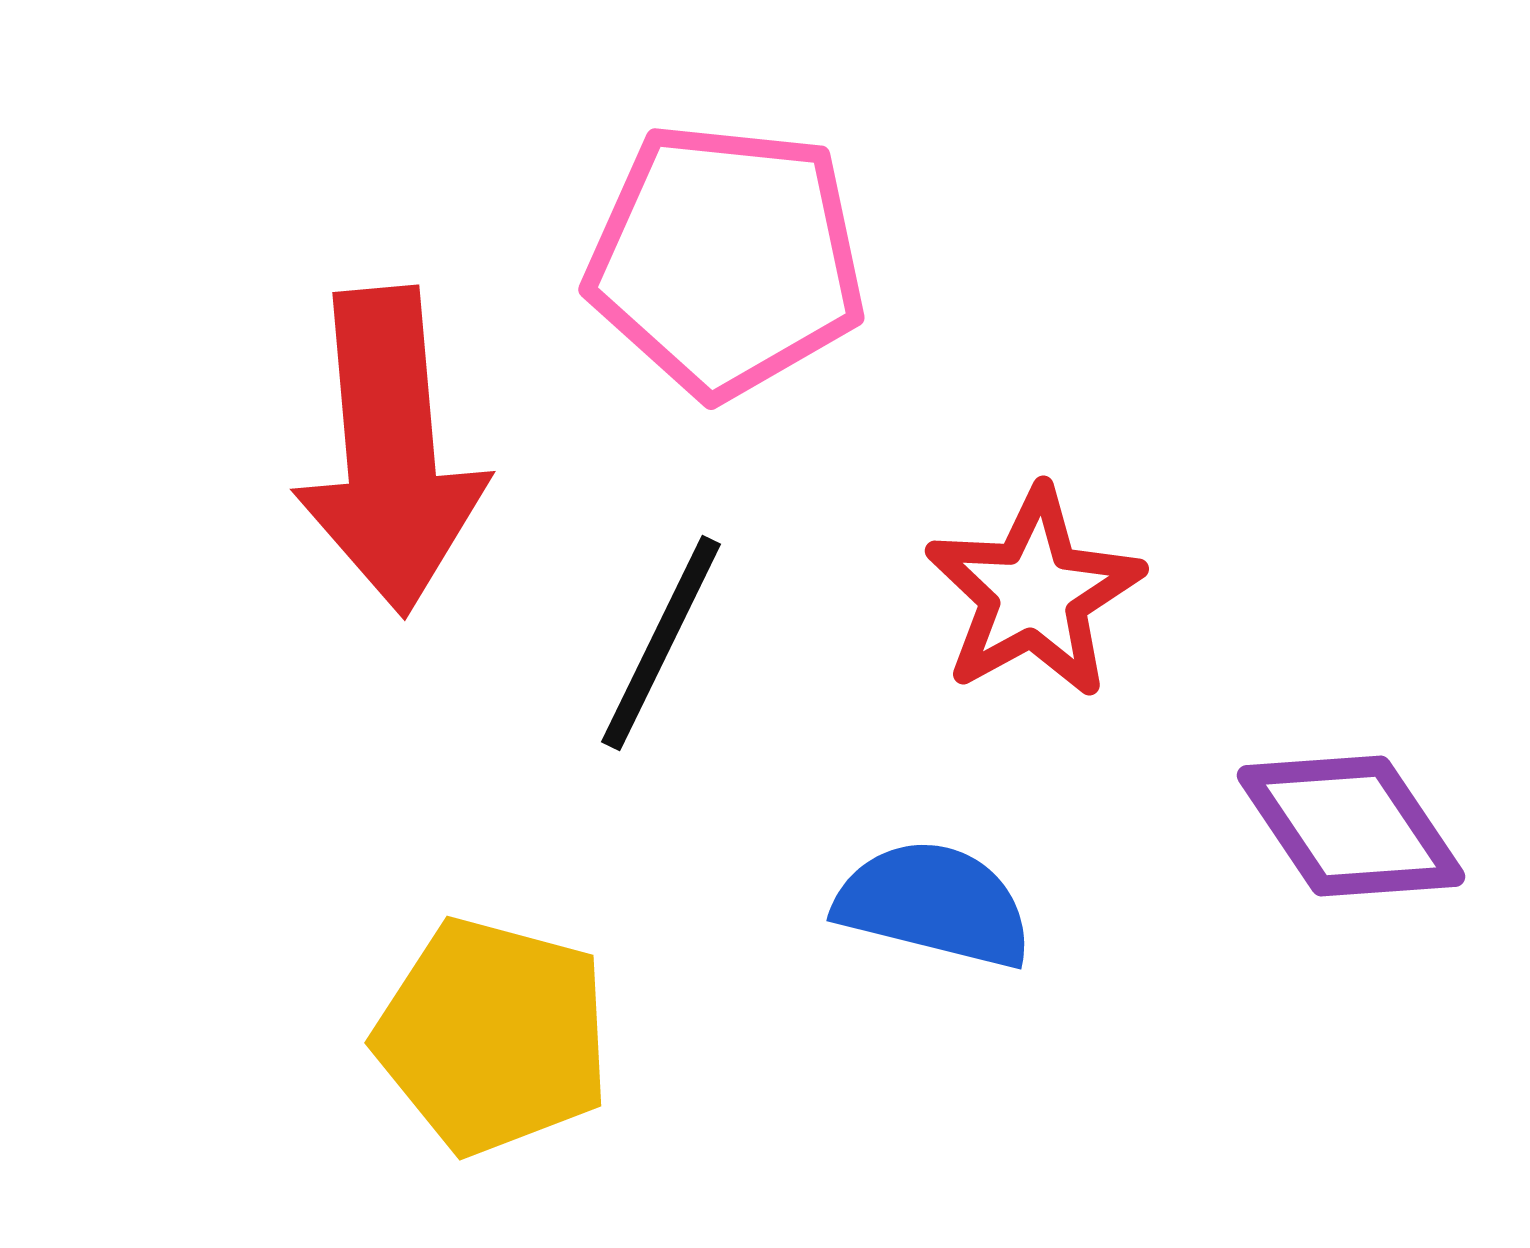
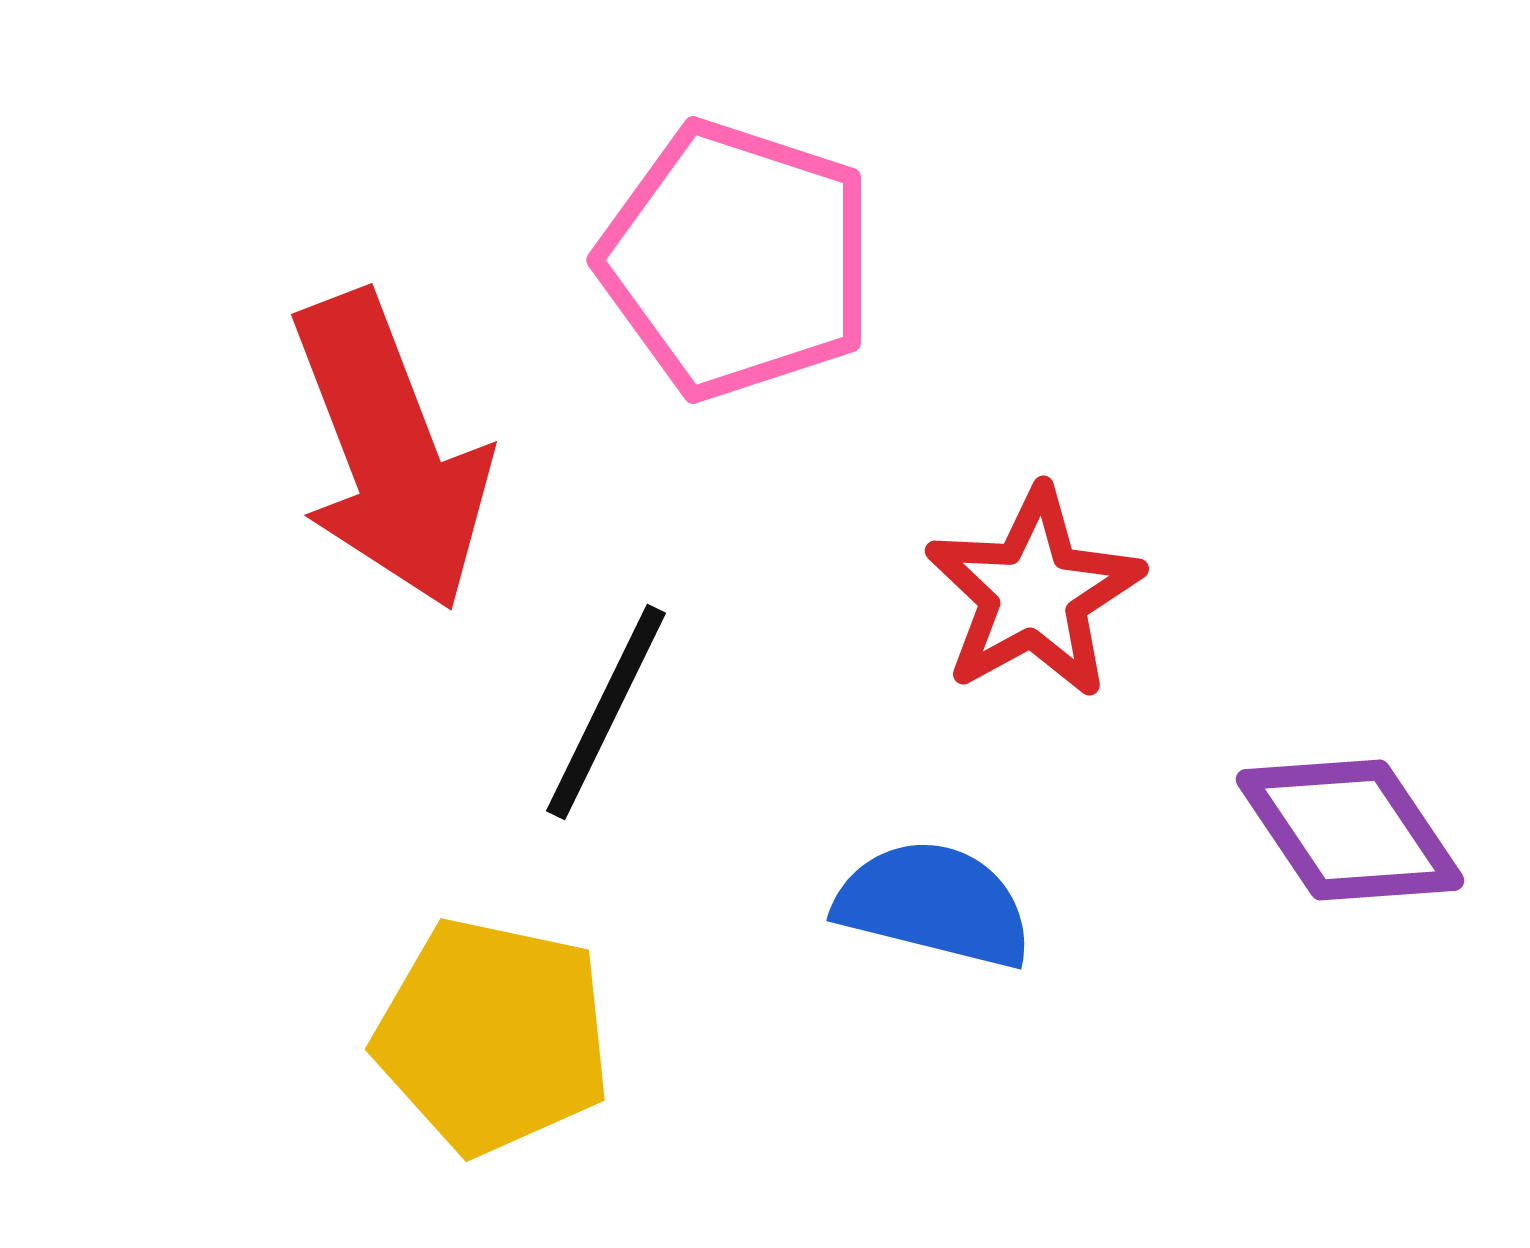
pink pentagon: moved 11 px right; rotated 12 degrees clockwise
red arrow: rotated 16 degrees counterclockwise
black line: moved 55 px left, 69 px down
purple diamond: moved 1 px left, 4 px down
yellow pentagon: rotated 3 degrees counterclockwise
